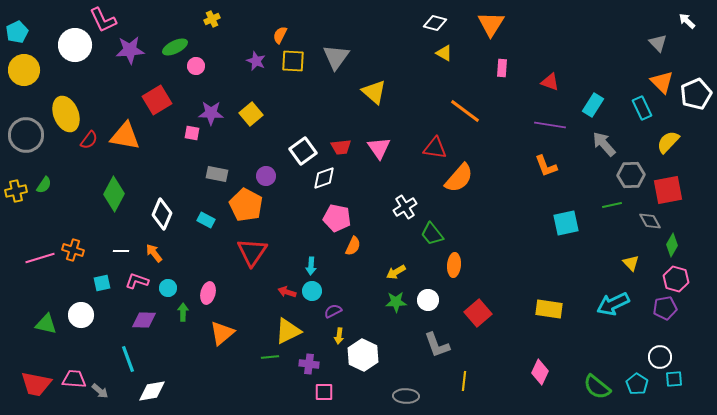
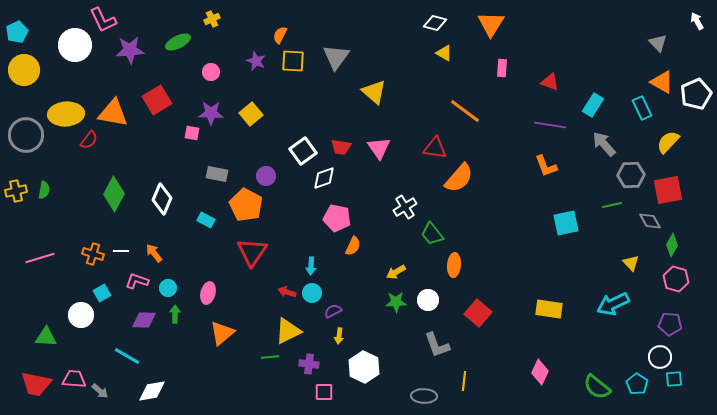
white arrow at (687, 21): moved 10 px right; rotated 18 degrees clockwise
green ellipse at (175, 47): moved 3 px right, 5 px up
pink circle at (196, 66): moved 15 px right, 6 px down
orange triangle at (662, 82): rotated 15 degrees counterclockwise
yellow ellipse at (66, 114): rotated 72 degrees counterclockwise
orange triangle at (125, 136): moved 12 px left, 23 px up
red trapezoid at (341, 147): rotated 15 degrees clockwise
green semicircle at (44, 185): moved 5 px down; rotated 24 degrees counterclockwise
white diamond at (162, 214): moved 15 px up
orange cross at (73, 250): moved 20 px right, 4 px down
cyan square at (102, 283): moved 10 px down; rotated 18 degrees counterclockwise
cyan circle at (312, 291): moved 2 px down
purple pentagon at (665, 308): moved 5 px right, 16 px down; rotated 15 degrees clockwise
green arrow at (183, 312): moved 8 px left, 2 px down
red square at (478, 313): rotated 8 degrees counterclockwise
green triangle at (46, 324): moved 13 px down; rotated 10 degrees counterclockwise
white hexagon at (363, 355): moved 1 px right, 12 px down
cyan line at (128, 359): moved 1 px left, 3 px up; rotated 40 degrees counterclockwise
gray ellipse at (406, 396): moved 18 px right
